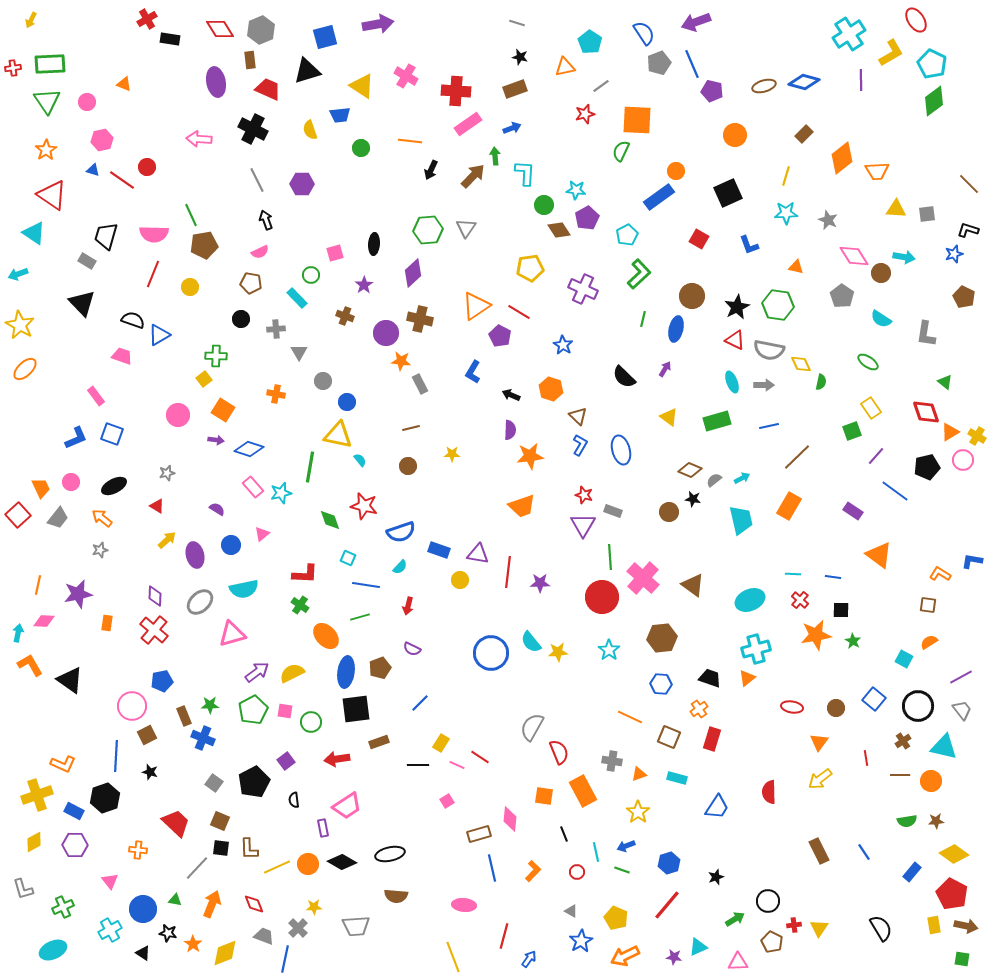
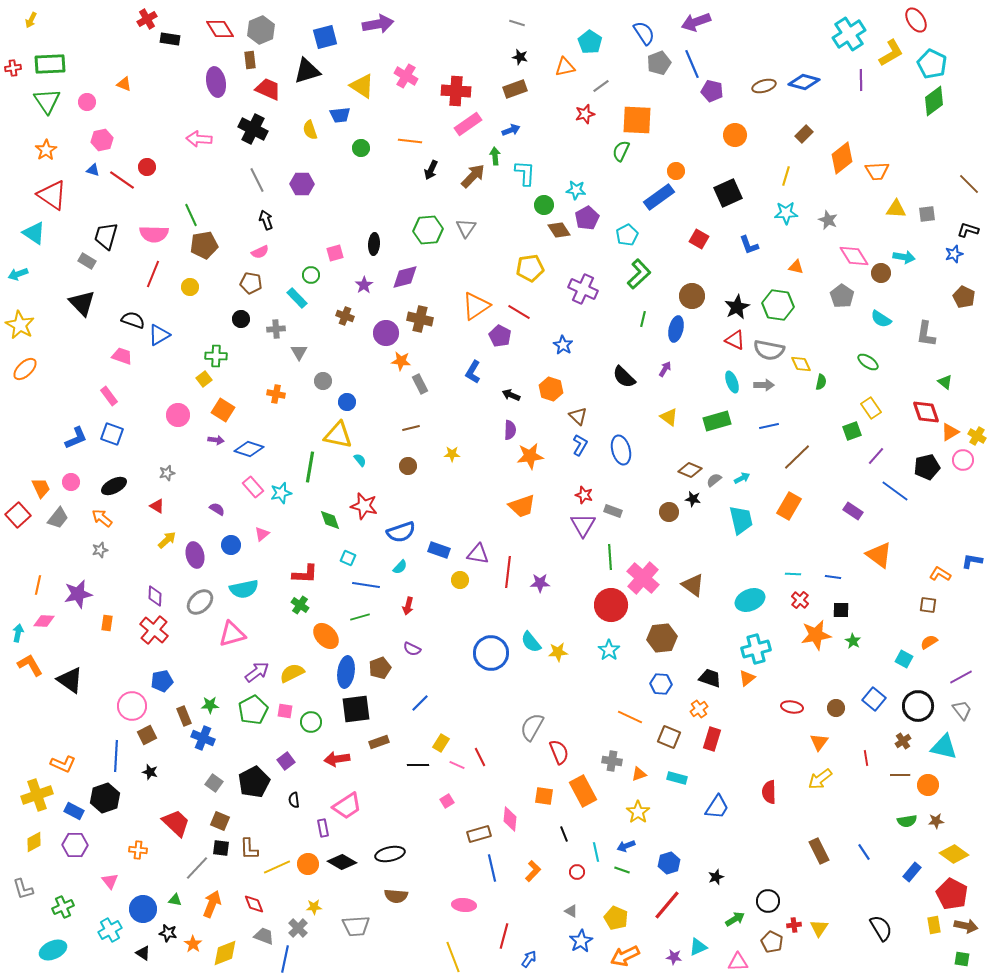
blue arrow at (512, 128): moved 1 px left, 2 px down
purple diamond at (413, 273): moved 8 px left, 4 px down; rotated 28 degrees clockwise
pink rectangle at (96, 396): moved 13 px right
red circle at (602, 597): moved 9 px right, 8 px down
red line at (480, 757): rotated 30 degrees clockwise
orange circle at (931, 781): moved 3 px left, 4 px down
